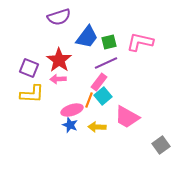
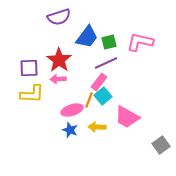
purple square: rotated 24 degrees counterclockwise
blue star: moved 5 px down
